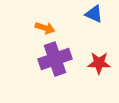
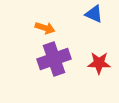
purple cross: moved 1 px left
